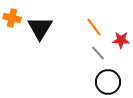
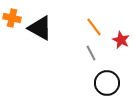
black triangle: rotated 32 degrees counterclockwise
red star: rotated 24 degrees clockwise
gray line: moved 7 px left; rotated 14 degrees clockwise
black circle: moved 1 px left, 1 px down
